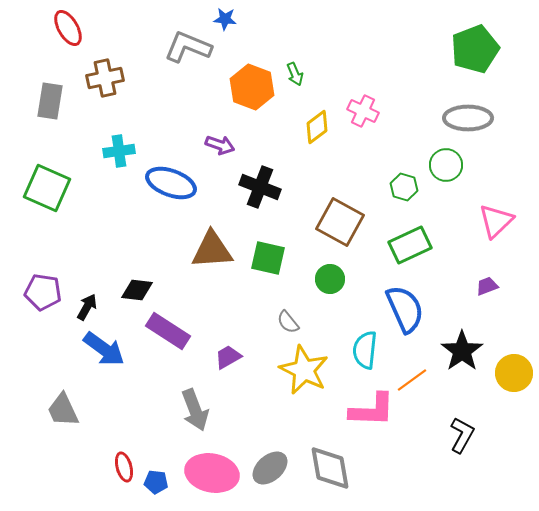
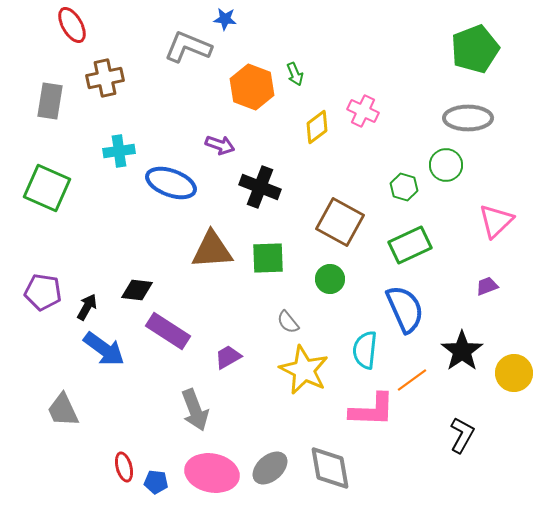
red ellipse at (68, 28): moved 4 px right, 3 px up
green square at (268, 258): rotated 15 degrees counterclockwise
